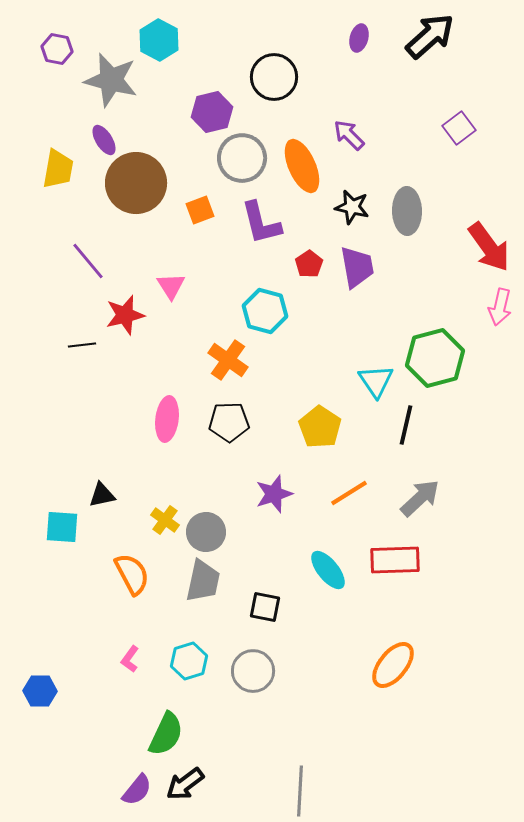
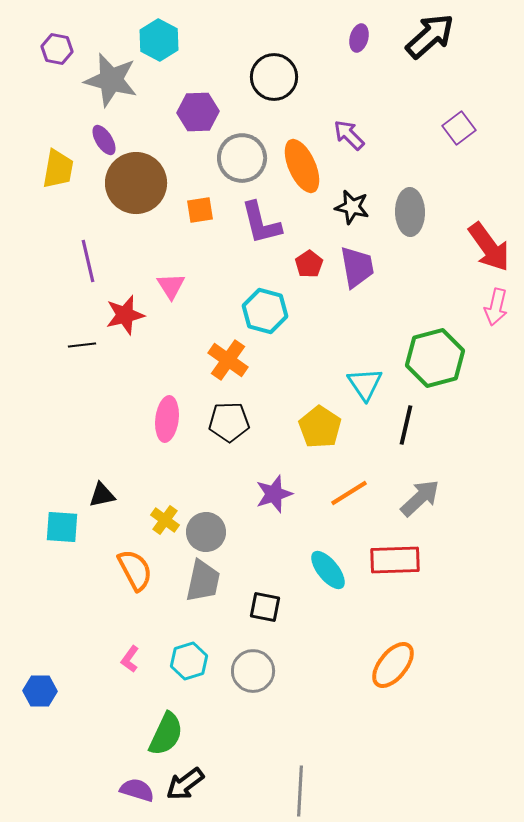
purple hexagon at (212, 112): moved 14 px left; rotated 12 degrees clockwise
orange square at (200, 210): rotated 12 degrees clockwise
gray ellipse at (407, 211): moved 3 px right, 1 px down
purple line at (88, 261): rotated 27 degrees clockwise
pink arrow at (500, 307): moved 4 px left
cyan triangle at (376, 381): moved 11 px left, 3 px down
orange semicircle at (132, 574): moved 3 px right, 4 px up
purple semicircle at (137, 790): rotated 112 degrees counterclockwise
